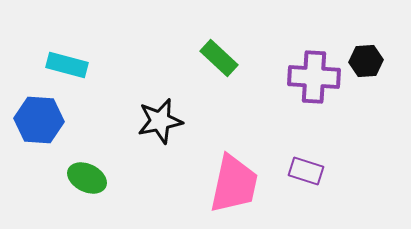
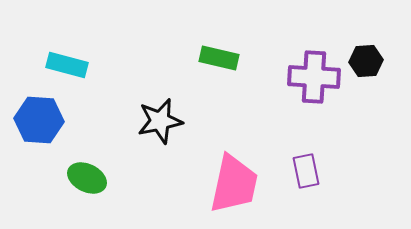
green rectangle: rotated 30 degrees counterclockwise
purple rectangle: rotated 60 degrees clockwise
